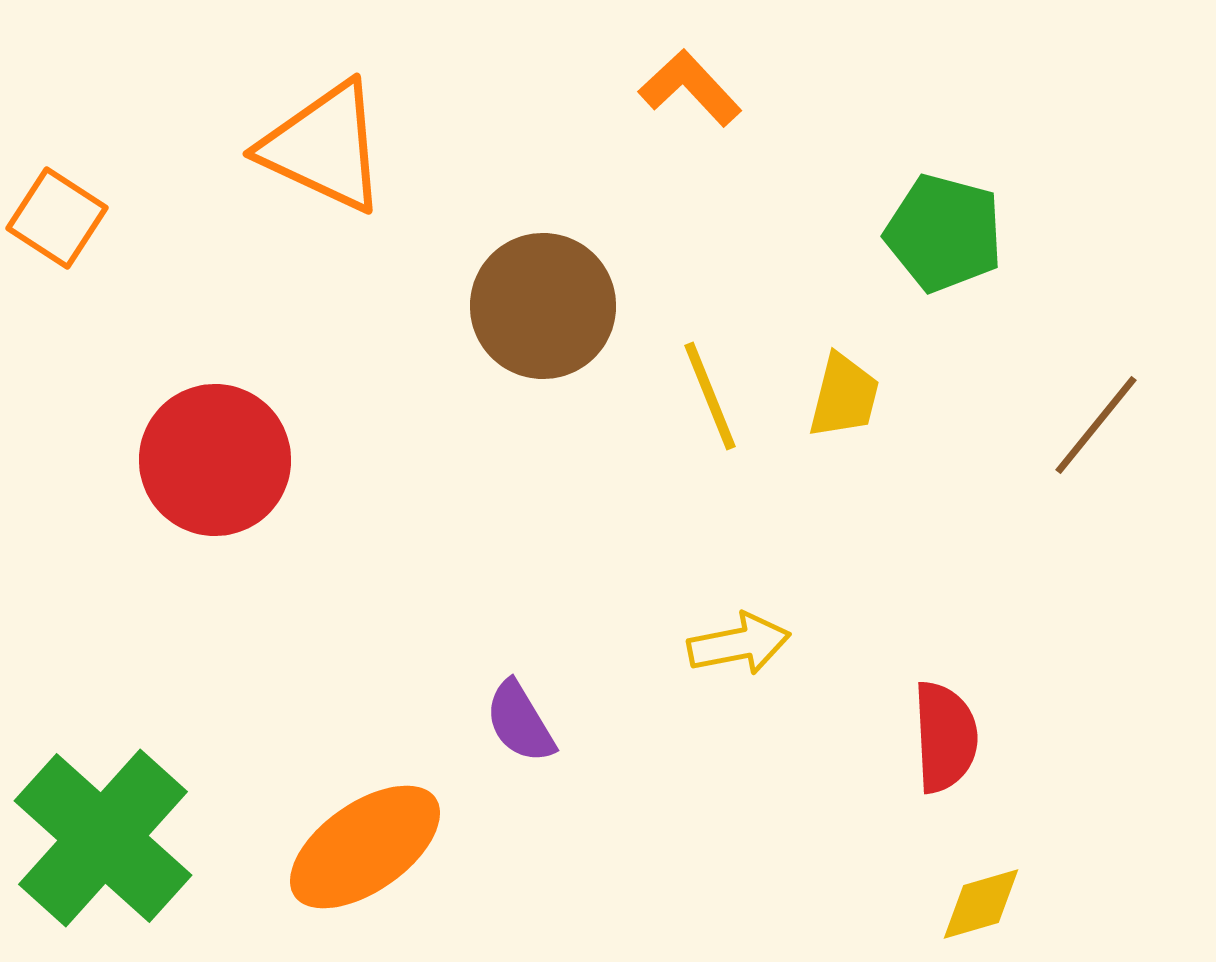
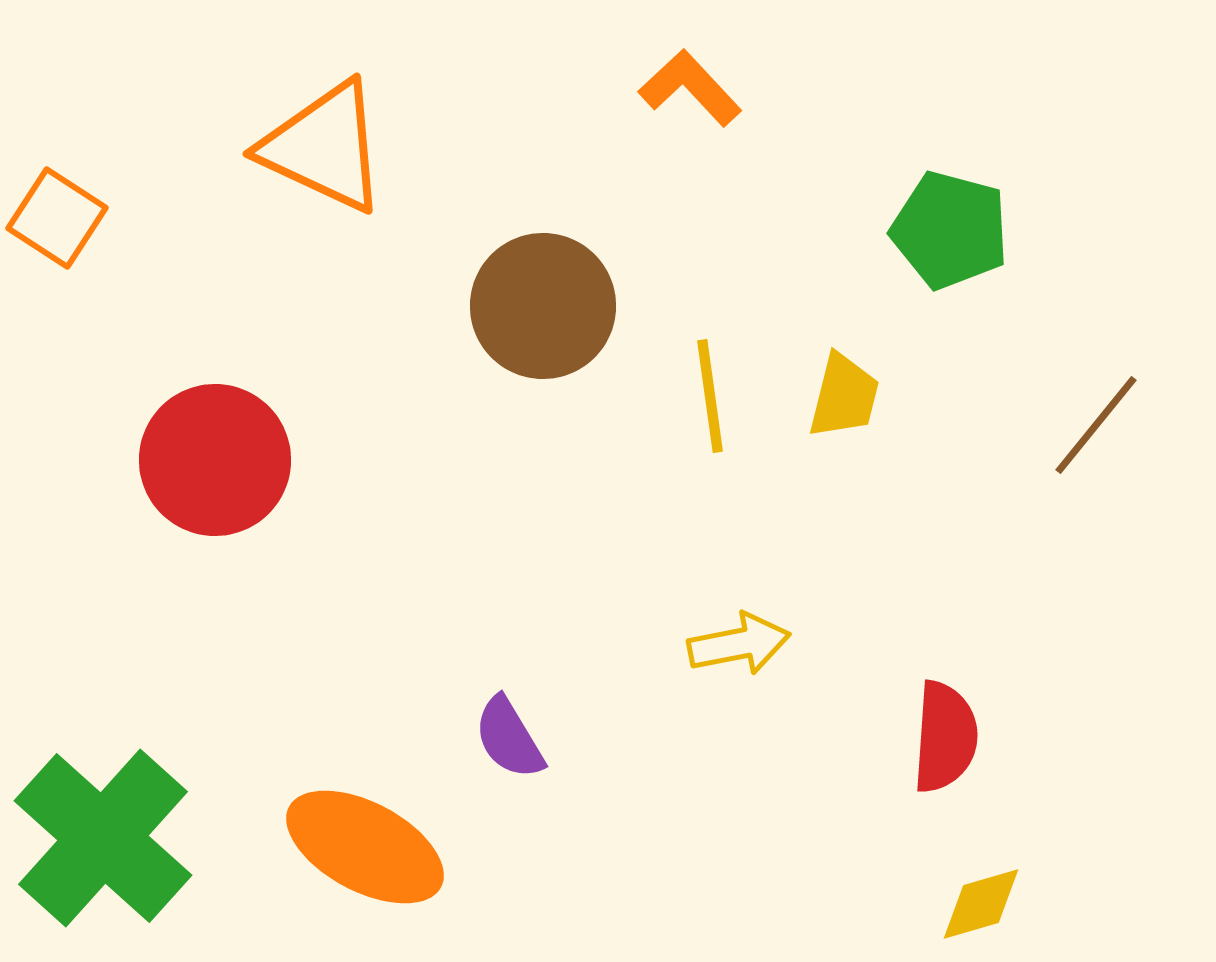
green pentagon: moved 6 px right, 3 px up
yellow line: rotated 14 degrees clockwise
purple semicircle: moved 11 px left, 16 px down
red semicircle: rotated 7 degrees clockwise
orange ellipse: rotated 63 degrees clockwise
